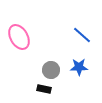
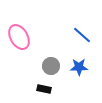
gray circle: moved 4 px up
